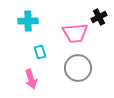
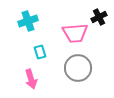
cyan cross: rotated 18 degrees counterclockwise
